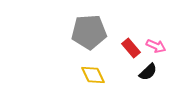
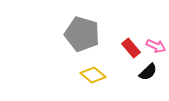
gray pentagon: moved 7 px left, 2 px down; rotated 20 degrees clockwise
yellow diamond: rotated 25 degrees counterclockwise
